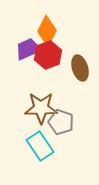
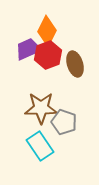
brown ellipse: moved 5 px left, 4 px up
gray pentagon: moved 3 px right
